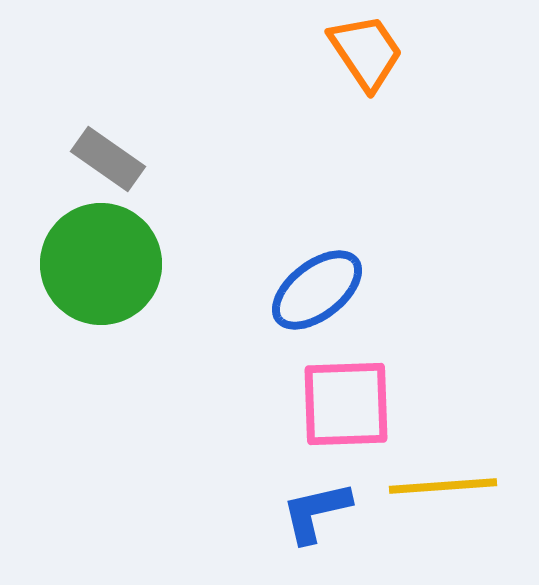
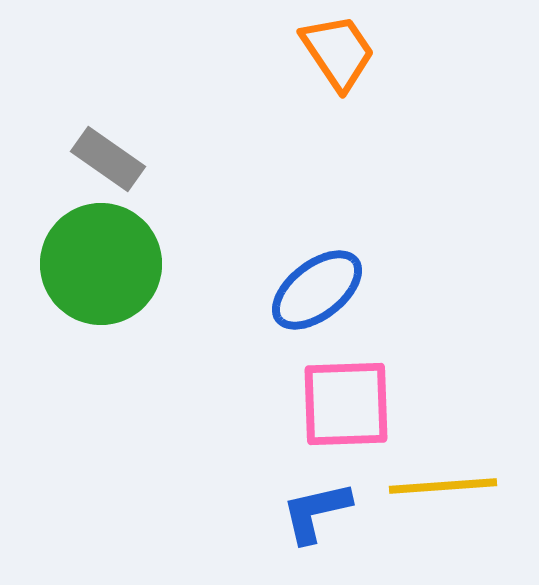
orange trapezoid: moved 28 px left
